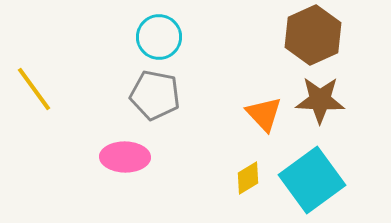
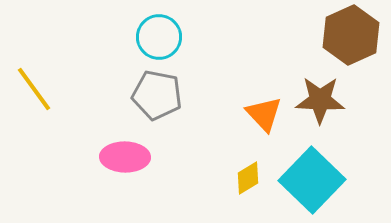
brown hexagon: moved 38 px right
gray pentagon: moved 2 px right
cyan square: rotated 10 degrees counterclockwise
